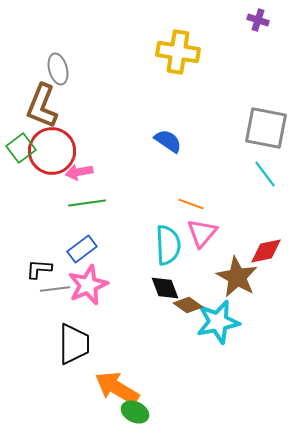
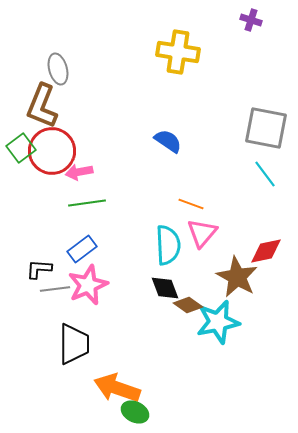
purple cross: moved 7 px left
orange arrow: rotated 12 degrees counterclockwise
